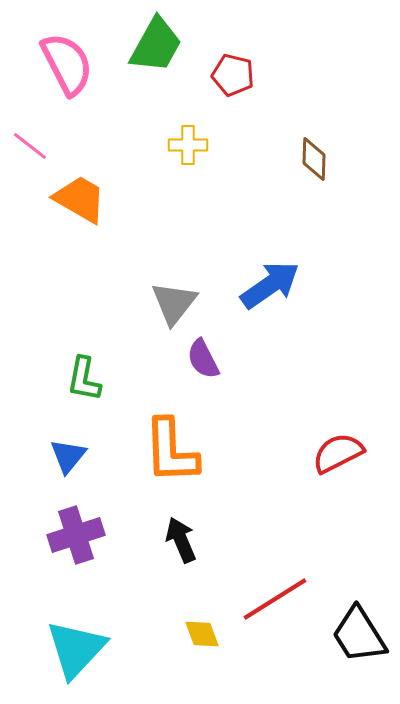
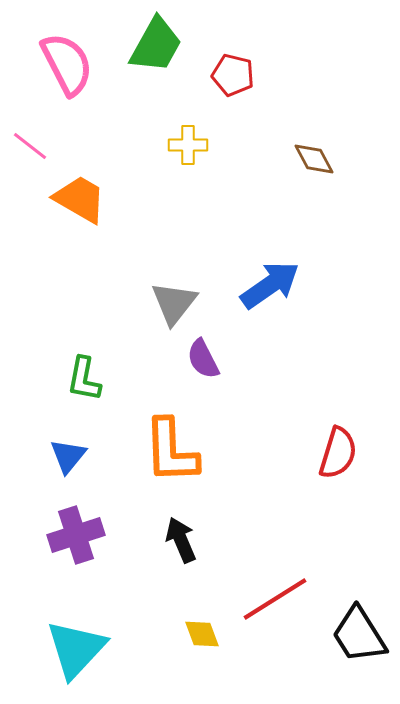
brown diamond: rotated 30 degrees counterclockwise
red semicircle: rotated 134 degrees clockwise
